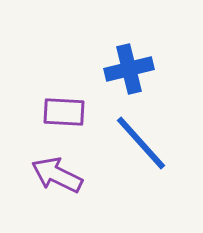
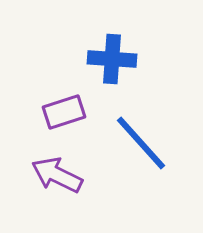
blue cross: moved 17 px left, 10 px up; rotated 18 degrees clockwise
purple rectangle: rotated 21 degrees counterclockwise
